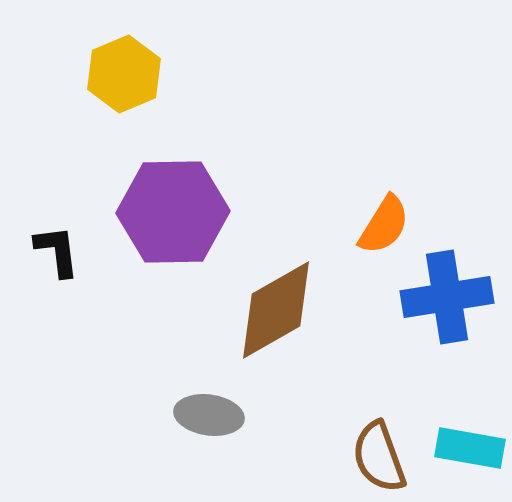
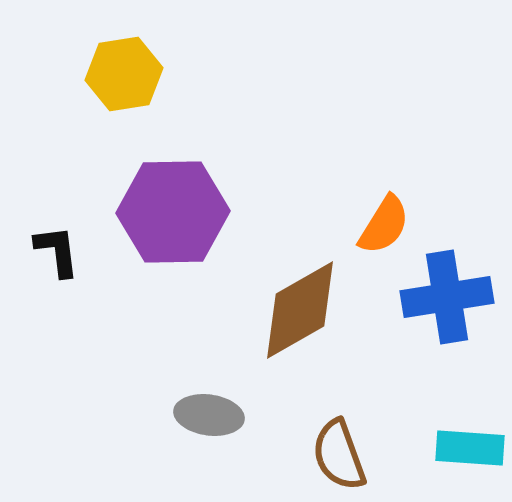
yellow hexagon: rotated 14 degrees clockwise
brown diamond: moved 24 px right
cyan rectangle: rotated 6 degrees counterclockwise
brown semicircle: moved 40 px left, 2 px up
